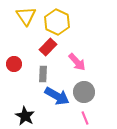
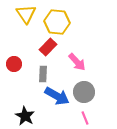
yellow triangle: moved 2 px up
yellow hexagon: rotated 20 degrees counterclockwise
